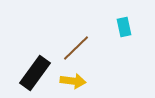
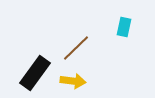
cyan rectangle: rotated 24 degrees clockwise
